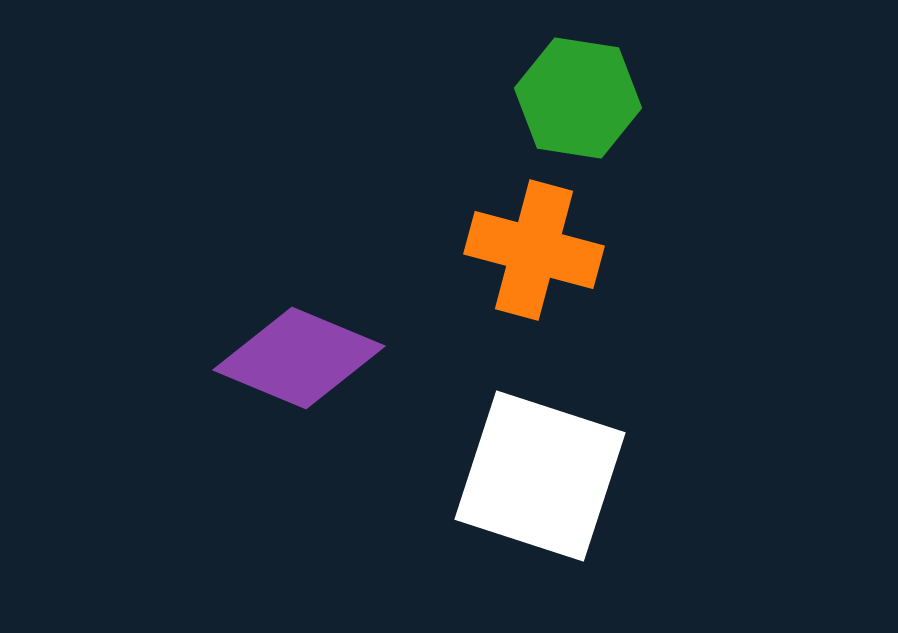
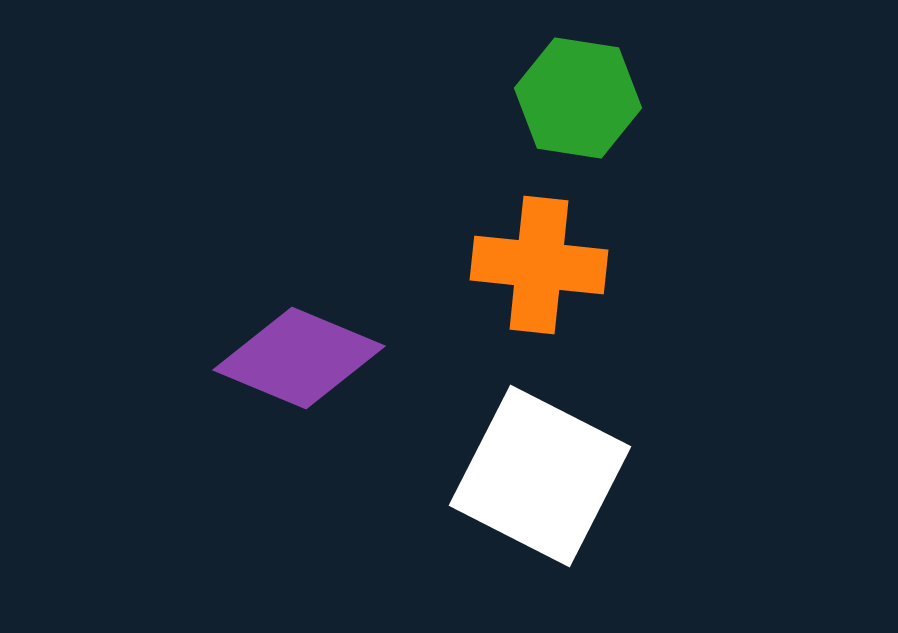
orange cross: moved 5 px right, 15 px down; rotated 9 degrees counterclockwise
white square: rotated 9 degrees clockwise
